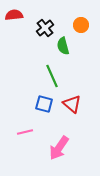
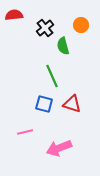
red triangle: rotated 24 degrees counterclockwise
pink arrow: rotated 35 degrees clockwise
